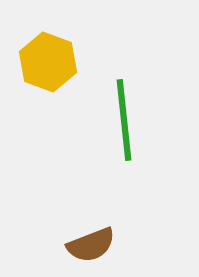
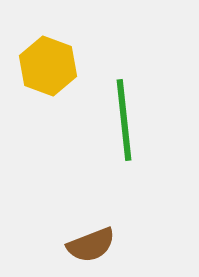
yellow hexagon: moved 4 px down
